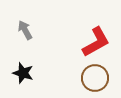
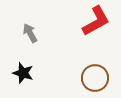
gray arrow: moved 5 px right, 3 px down
red L-shape: moved 21 px up
